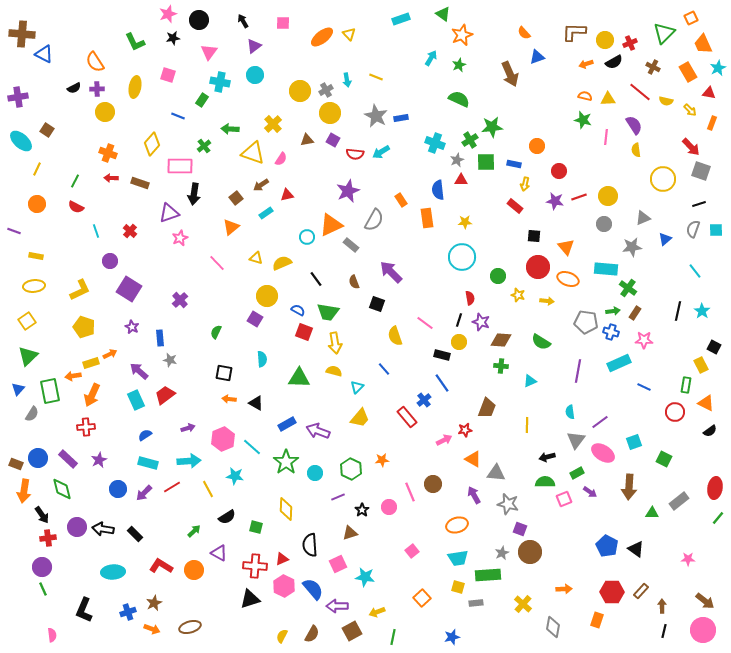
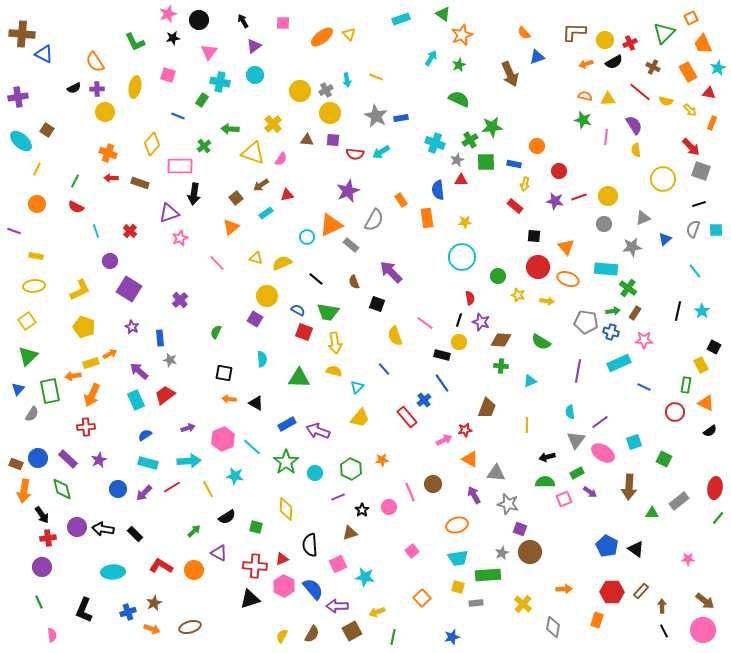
brown triangle at (307, 140): rotated 16 degrees clockwise
purple square at (333, 140): rotated 24 degrees counterclockwise
black line at (316, 279): rotated 14 degrees counterclockwise
orange triangle at (473, 459): moved 3 px left
green line at (43, 589): moved 4 px left, 13 px down
black line at (664, 631): rotated 40 degrees counterclockwise
